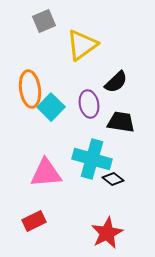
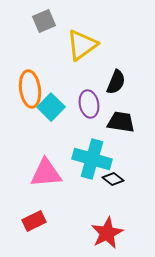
black semicircle: rotated 25 degrees counterclockwise
